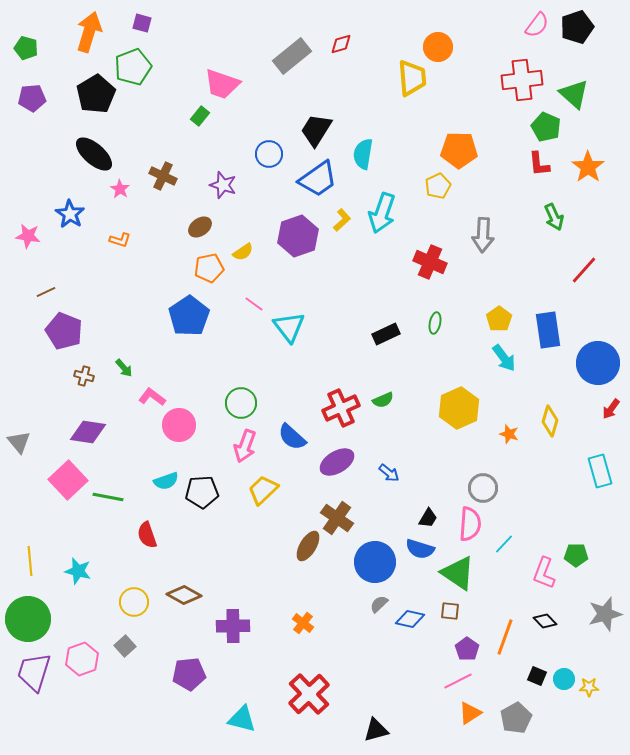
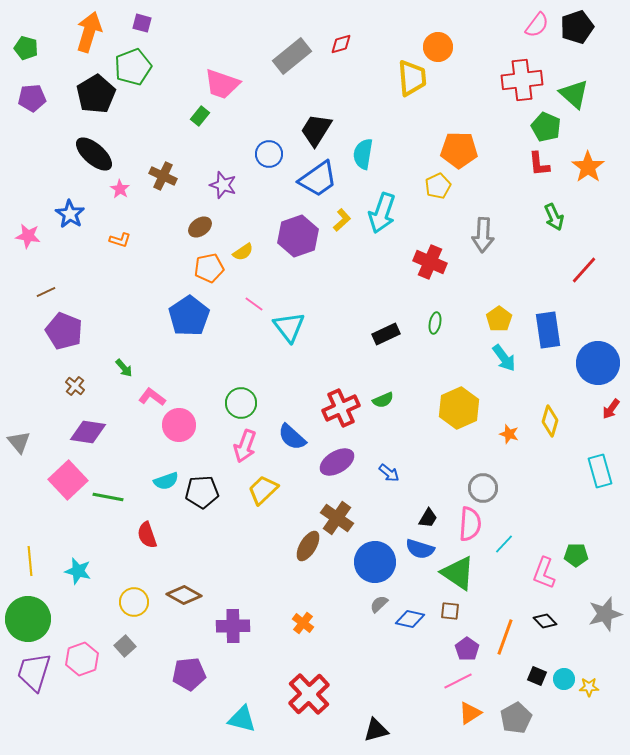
brown cross at (84, 376): moved 9 px left, 10 px down; rotated 24 degrees clockwise
